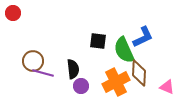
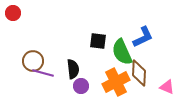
green semicircle: moved 2 px left, 2 px down
